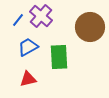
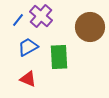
red triangle: rotated 36 degrees clockwise
